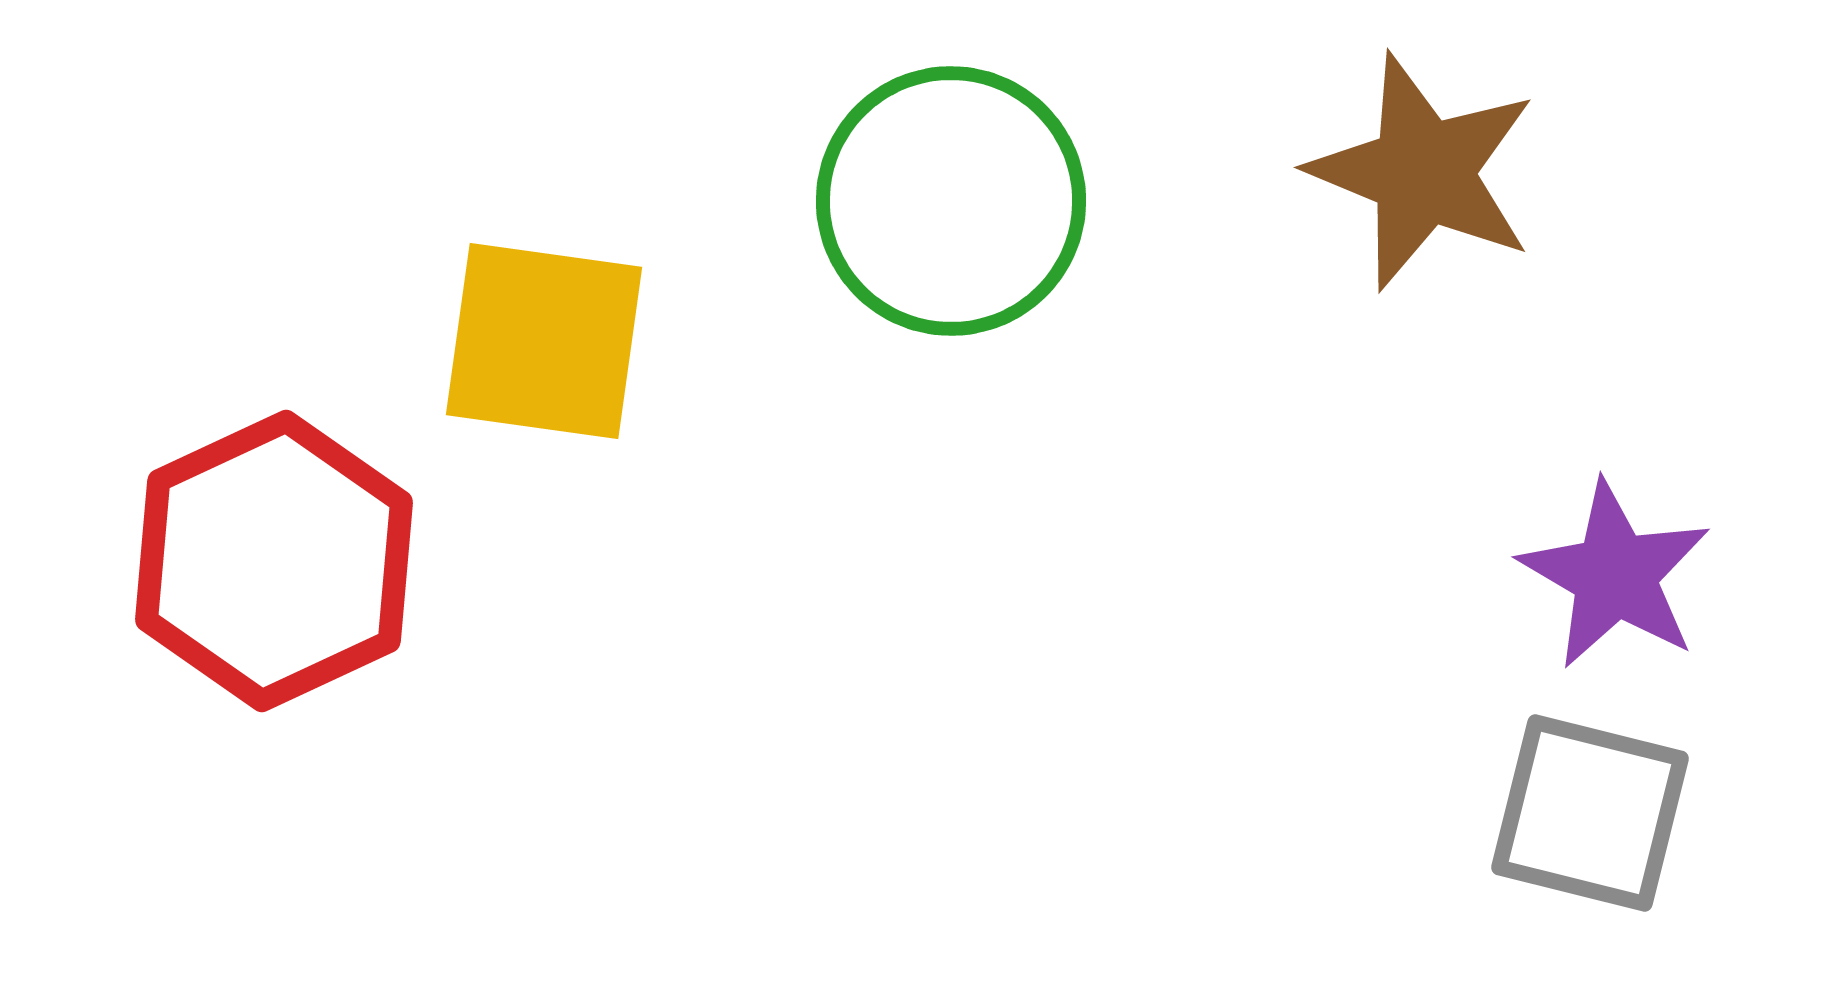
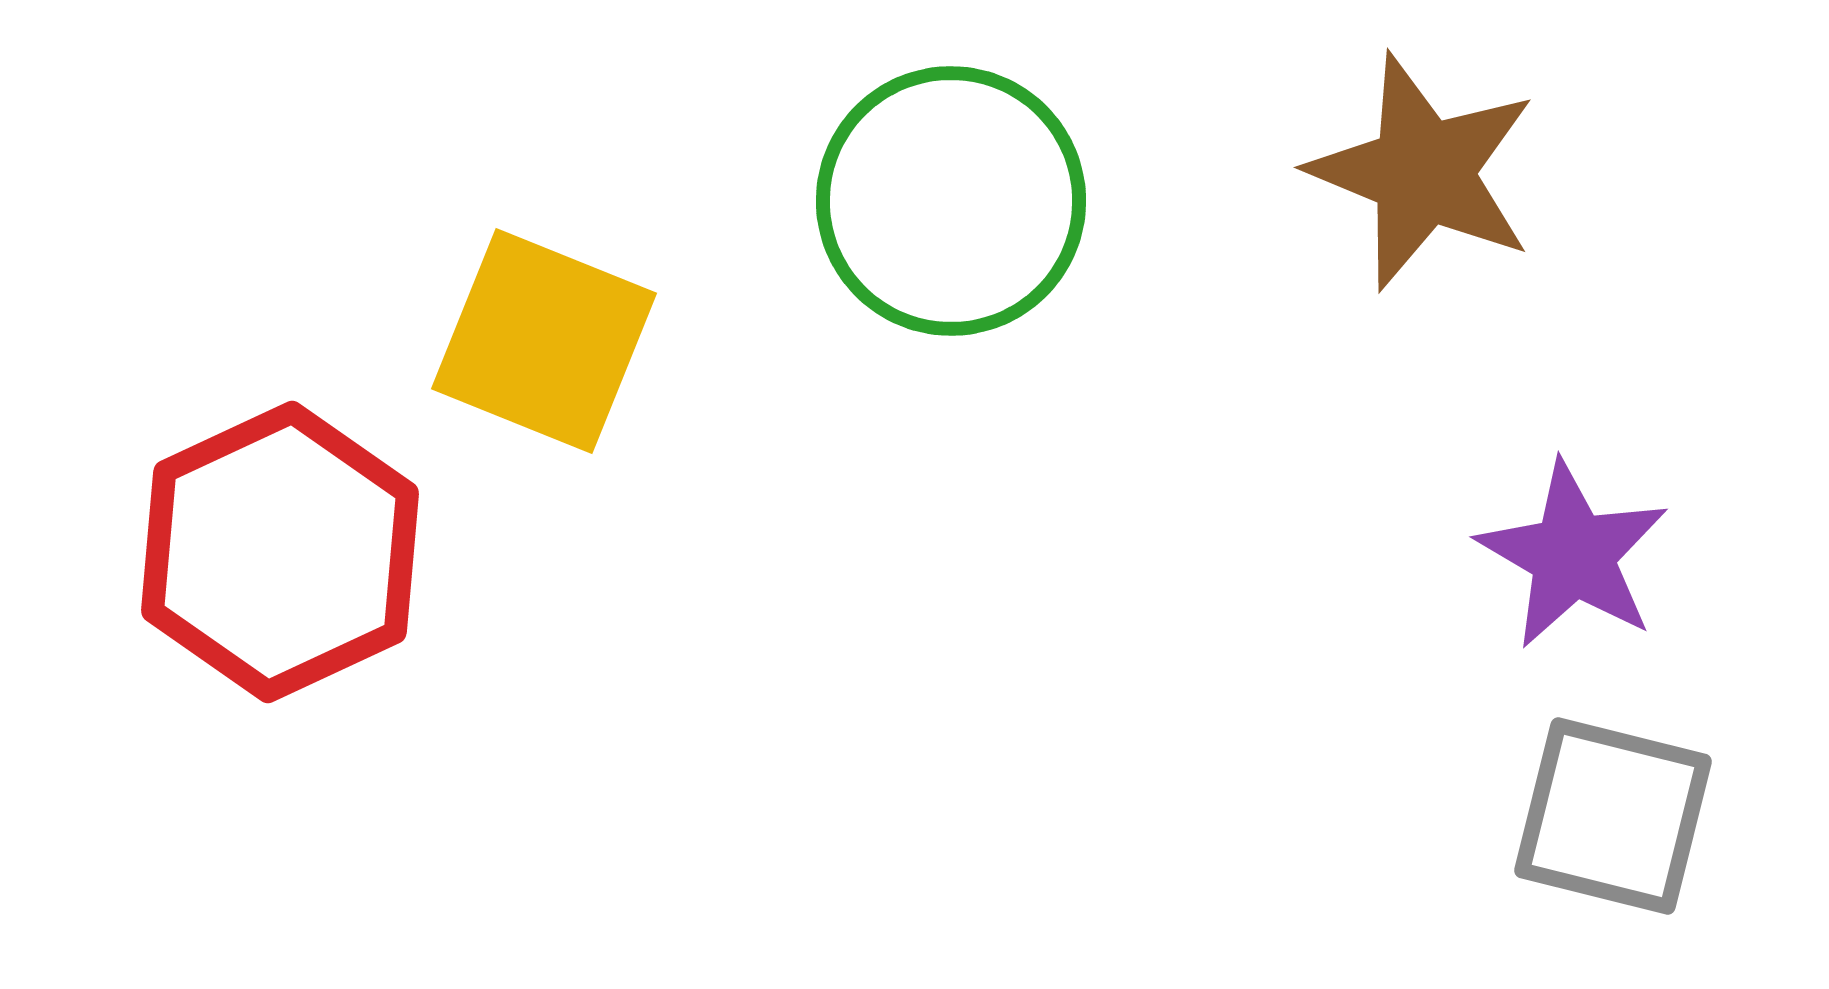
yellow square: rotated 14 degrees clockwise
red hexagon: moved 6 px right, 9 px up
purple star: moved 42 px left, 20 px up
gray square: moved 23 px right, 3 px down
